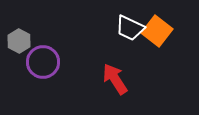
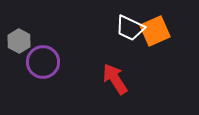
orange square: moved 2 px left; rotated 28 degrees clockwise
